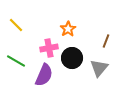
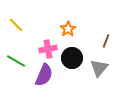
pink cross: moved 1 px left, 1 px down
